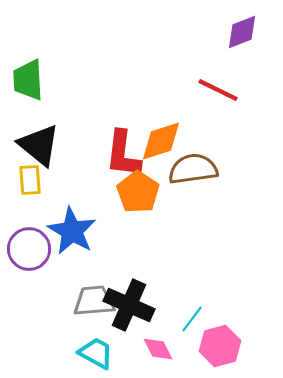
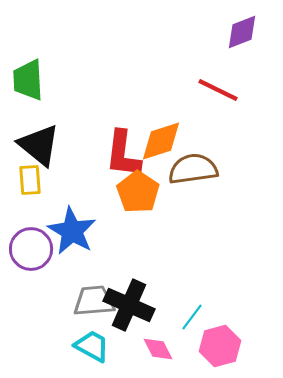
purple circle: moved 2 px right
cyan line: moved 2 px up
cyan trapezoid: moved 4 px left, 7 px up
